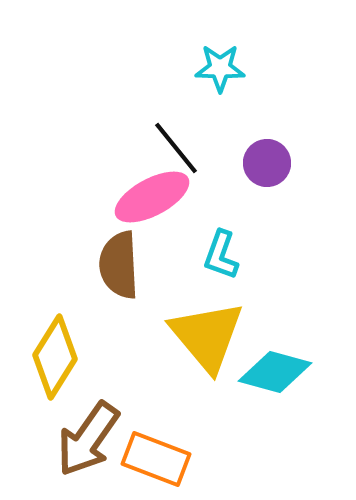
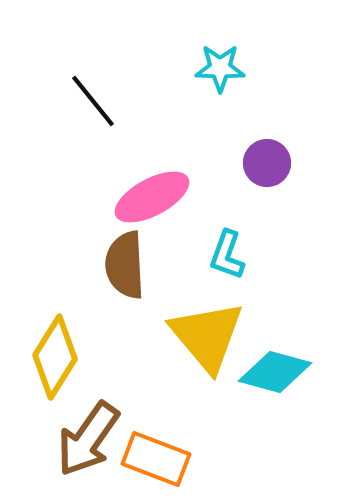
black line: moved 83 px left, 47 px up
cyan L-shape: moved 6 px right
brown semicircle: moved 6 px right
